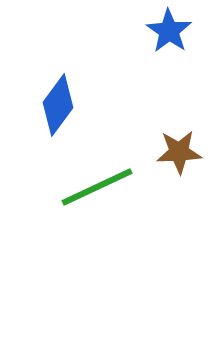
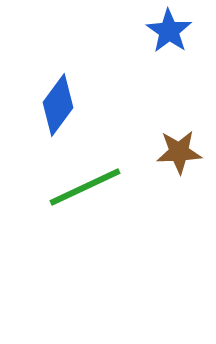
green line: moved 12 px left
